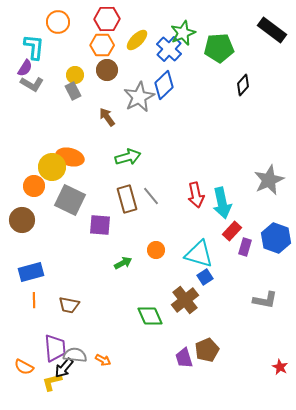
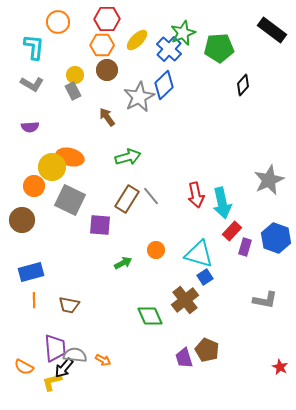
purple semicircle at (25, 68): moved 5 px right, 59 px down; rotated 54 degrees clockwise
brown rectangle at (127, 199): rotated 48 degrees clockwise
brown pentagon at (207, 350): rotated 25 degrees counterclockwise
